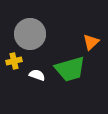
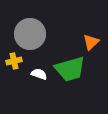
white semicircle: moved 2 px right, 1 px up
